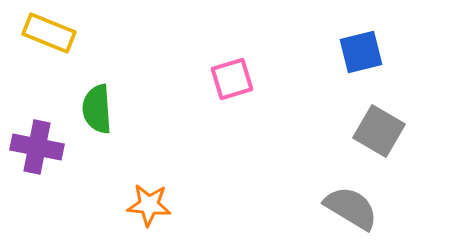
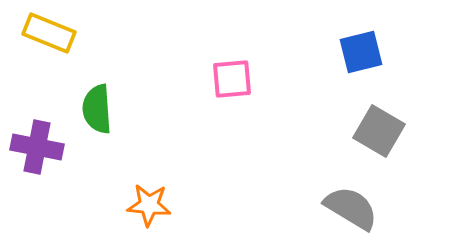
pink square: rotated 12 degrees clockwise
